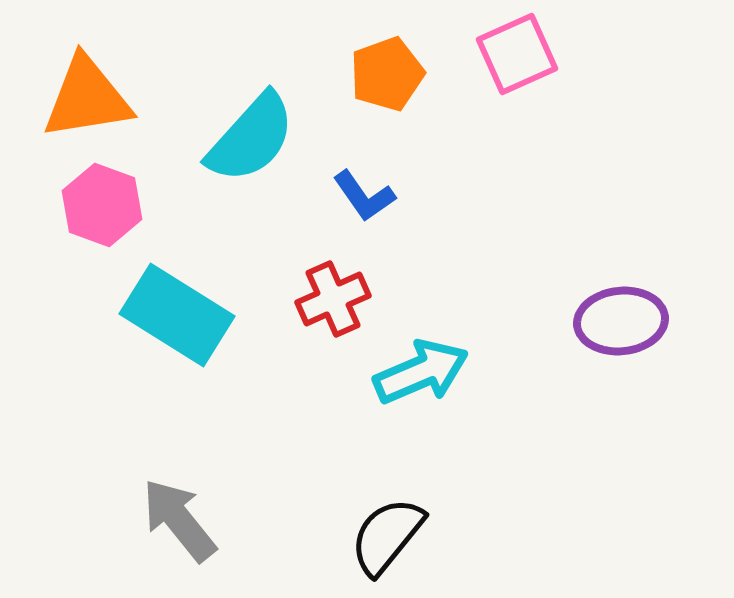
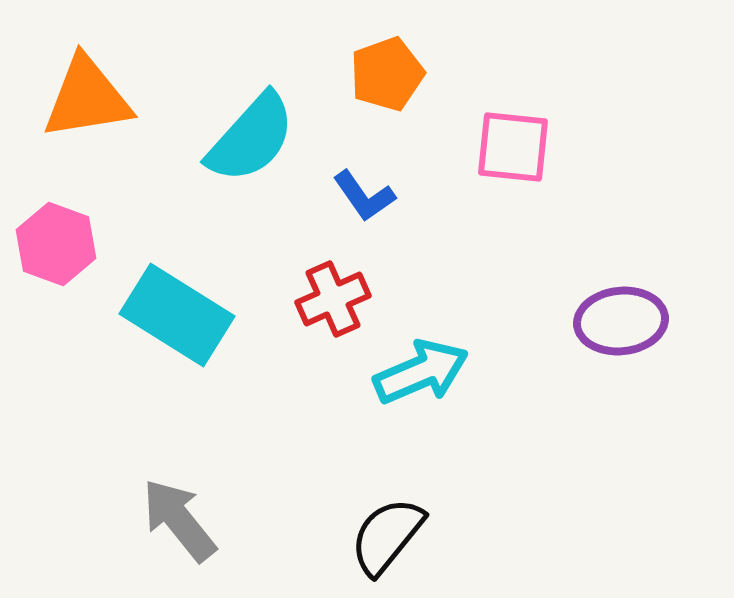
pink square: moved 4 px left, 93 px down; rotated 30 degrees clockwise
pink hexagon: moved 46 px left, 39 px down
